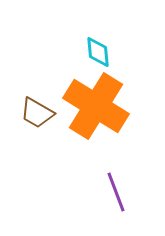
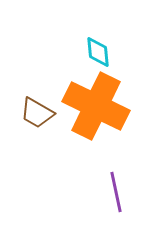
orange cross: rotated 6 degrees counterclockwise
purple line: rotated 9 degrees clockwise
